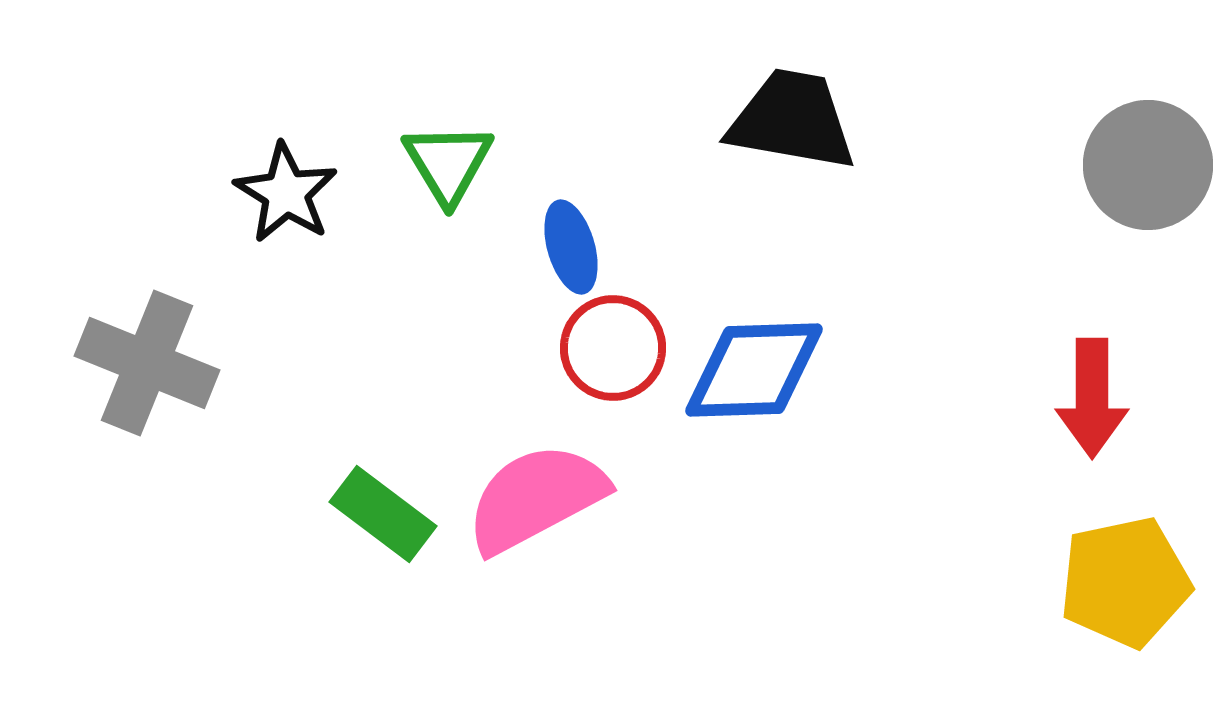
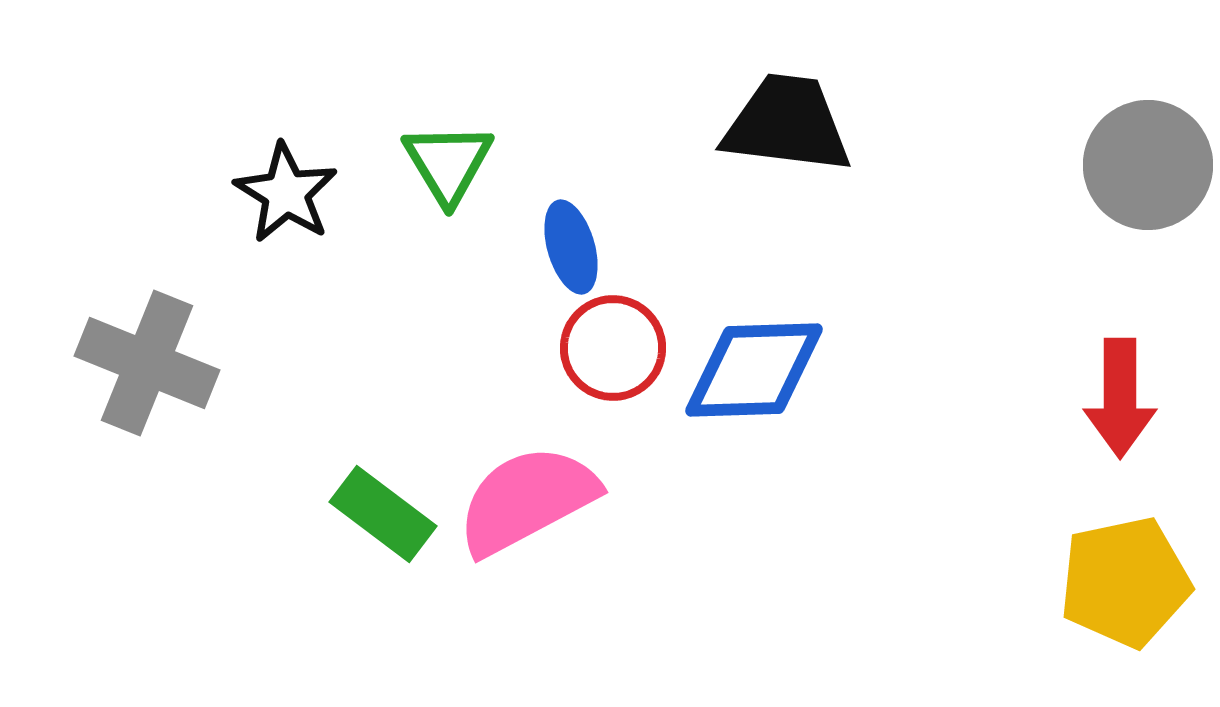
black trapezoid: moved 5 px left, 4 px down; rotated 3 degrees counterclockwise
red arrow: moved 28 px right
pink semicircle: moved 9 px left, 2 px down
